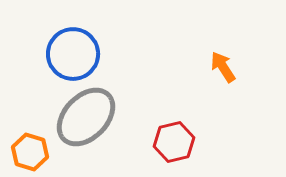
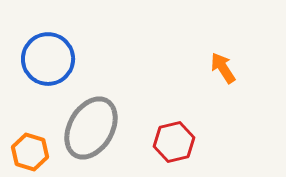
blue circle: moved 25 px left, 5 px down
orange arrow: moved 1 px down
gray ellipse: moved 5 px right, 11 px down; rotated 14 degrees counterclockwise
